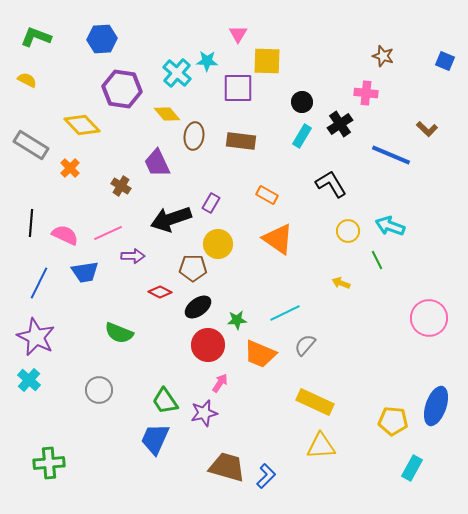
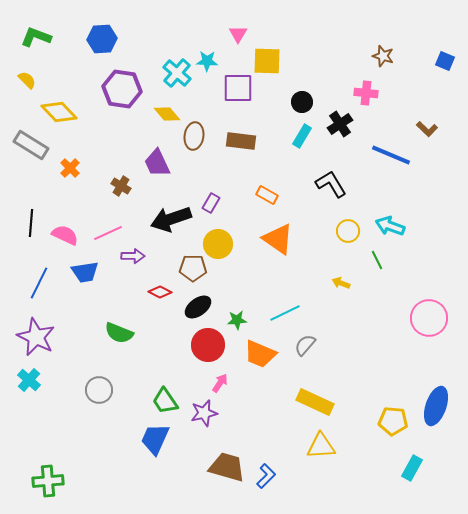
yellow semicircle at (27, 80): rotated 18 degrees clockwise
yellow diamond at (82, 125): moved 23 px left, 13 px up
green cross at (49, 463): moved 1 px left, 18 px down
